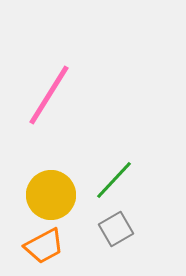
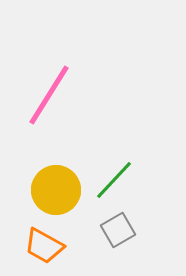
yellow circle: moved 5 px right, 5 px up
gray square: moved 2 px right, 1 px down
orange trapezoid: rotated 57 degrees clockwise
